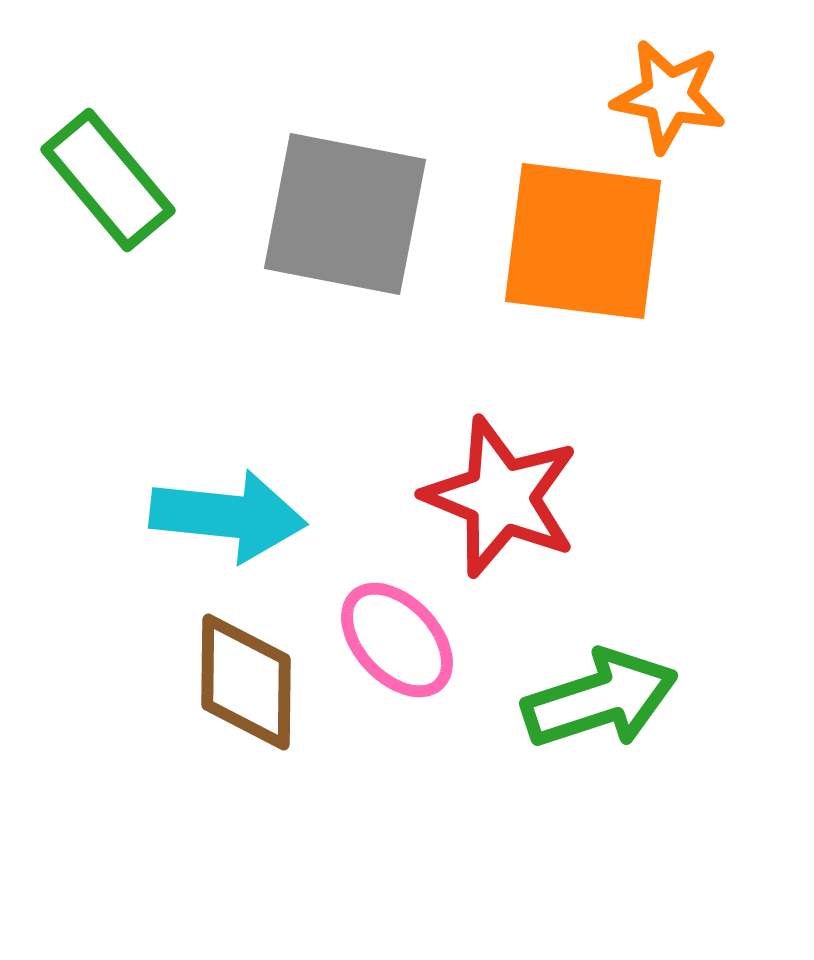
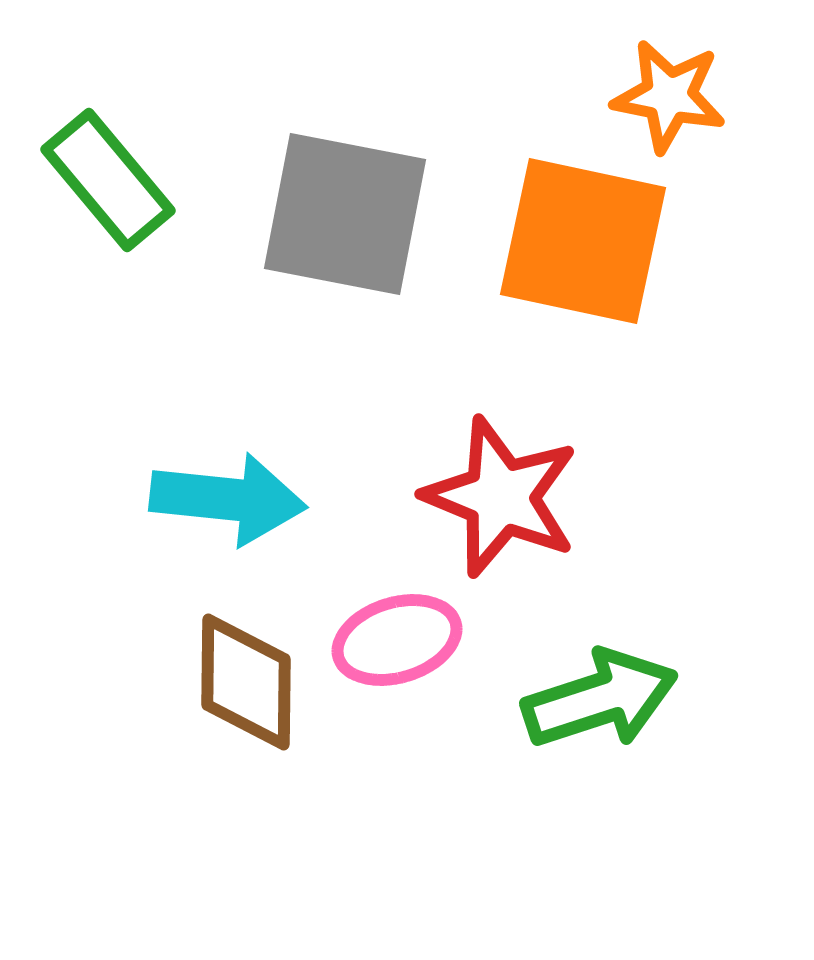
orange square: rotated 5 degrees clockwise
cyan arrow: moved 17 px up
pink ellipse: rotated 64 degrees counterclockwise
